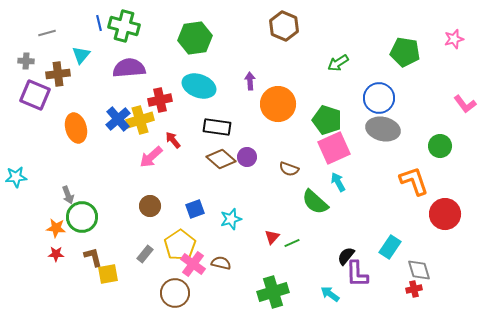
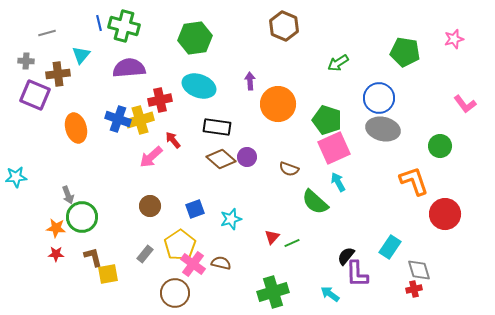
blue cross at (118, 119): rotated 30 degrees counterclockwise
